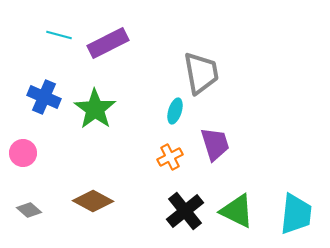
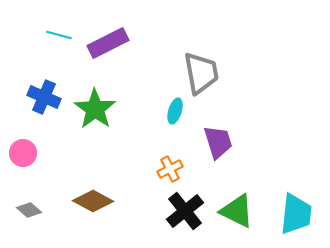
purple trapezoid: moved 3 px right, 2 px up
orange cross: moved 12 px down
